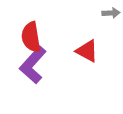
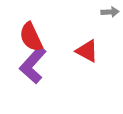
gray arrow: moved 1 px left, 1 px up
red semicircle: rotated 16 degrees counterclockwise
